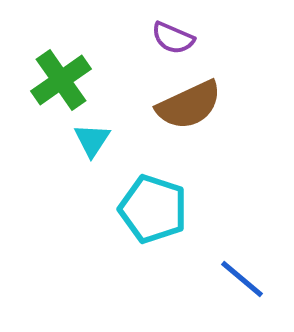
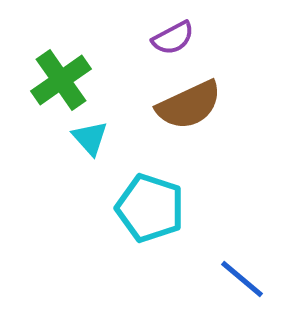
purple semicircle: rotated 51 degrees counterclockwise
cyan triangle: moved 2 px left, 2 px up; rotated 15 degrees counterclockwise
cyan pentagon: moved 3 px left, 1 px up
